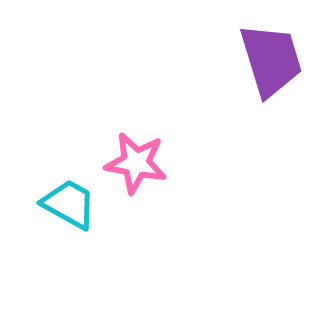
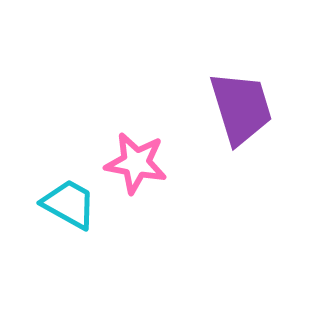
purple trapezoid: moved 30 px left, 48 px down
